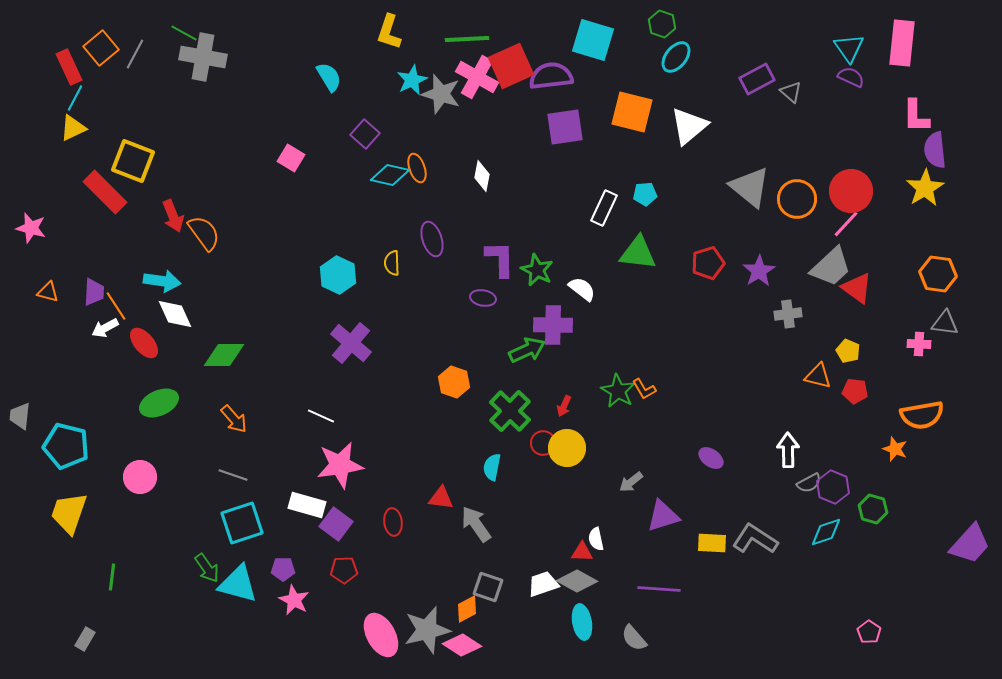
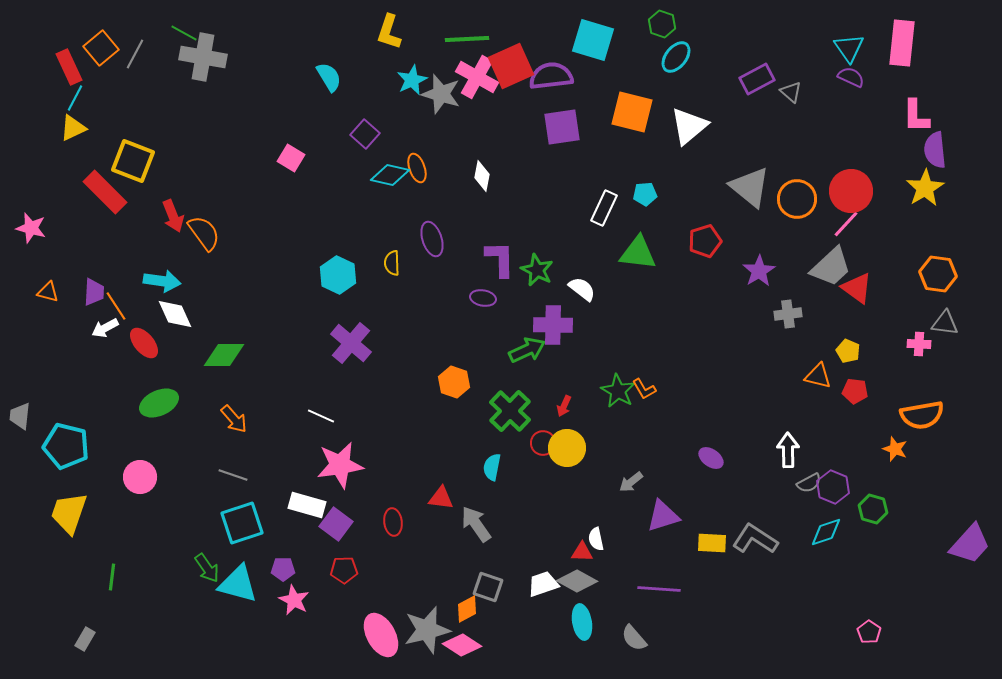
purple square at (565, 127): moved 3 px left
red pentagon at (708, 263): moved 3 px left, 22 px up
